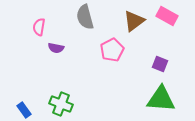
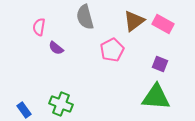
pink rectangle: moved 4 px left, 8 px down
purple semicircle: rotated 28 degrees clockwise
green triangle: moved 5 px left, 2 px up
